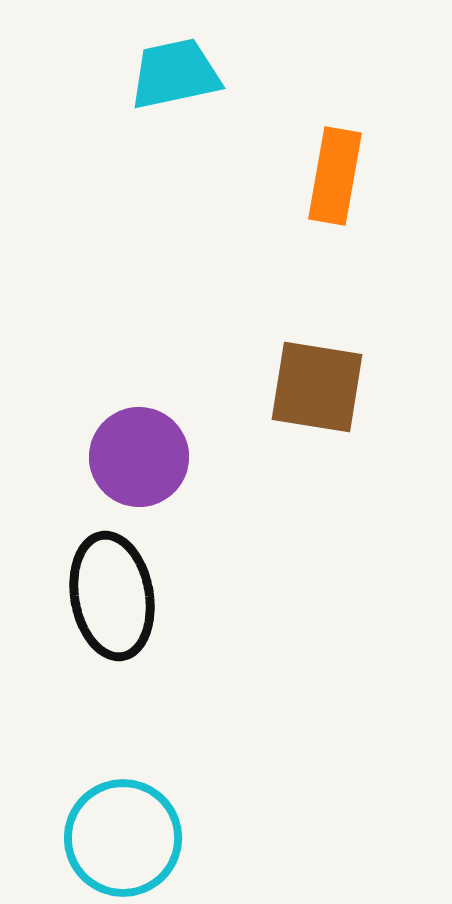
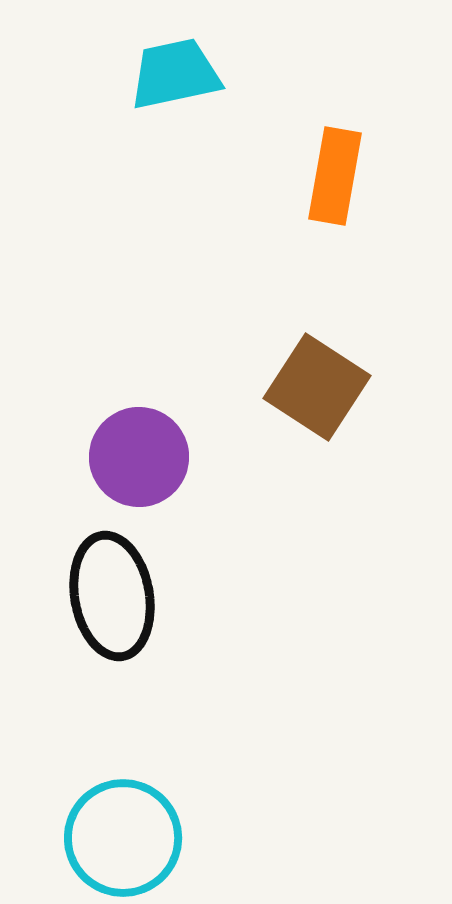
brown square: rotated 24 degrees clockwise
